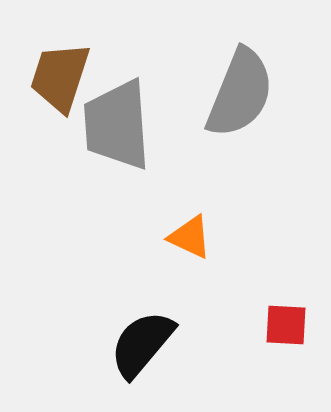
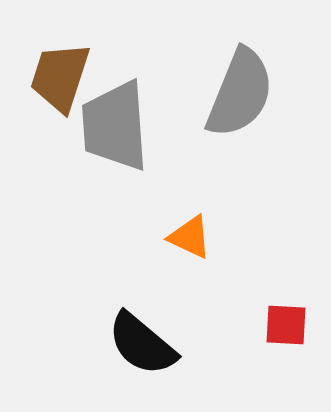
gray trapezoid: moved 2 px left, 1 px down
black semicircle: rotated 90 degrees counterclockwise
